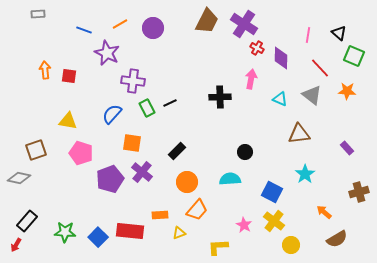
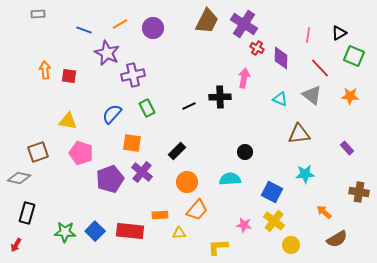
black triangle at (339, 33): rotated 49 degrees clockwise
pink arrow at (251, 79): moved 7 px left, 1 px up
purple cross at (133, 81): moved 6 px up; rotated 20 degrees counterclockwise
orange star at (347, 91): moved 3 px right, 5 px down
black line at (170, 103): moved 19 px right, 3 px down
brown square at (36, 150): moved 2 px right, 2 px down
cyan star at (305, 174): rotated 30 degrees clockwise
brown cross at (359, 192): rotated 24 degrees clockwise
black rectangle at (27, 221): moved 8 px up; rotated 25 degrees counterclockwise
pink star at (244, 225): rotated 21 degrees counterclockwise
yellow triangle at (179, 233): rotated 16 degrees clockwise
blue square at (98, 237): moved 3 px left, 6 px up
